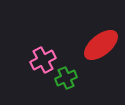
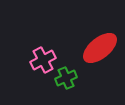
red ellipse: moved 1 px left, 3 px down
